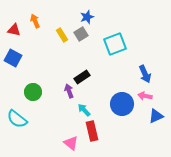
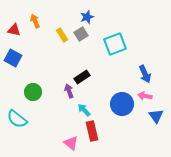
blue triangle: rotated 42 degrees counterclockwise
